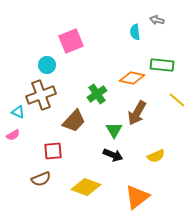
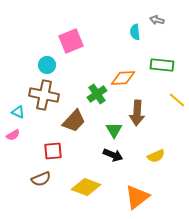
orange diamond: moved 9 px left; rotated 15 degrees counterclockwise
brown cross: moved 3 px right; rotated 32 degrees clockwise
brown arrow: rotated 25 degrees counterclockwise
